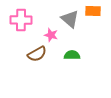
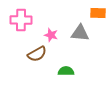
orange rectangle: moved 5 px right, 2 px down
gray triangle: moved 10 px right, 14 px down; rotated 36 degrees counterclockwise
green semicircle: moved 6 px left, 16 px down
